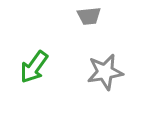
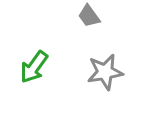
gray trapezoid: rotated 60 degrees clockwise
